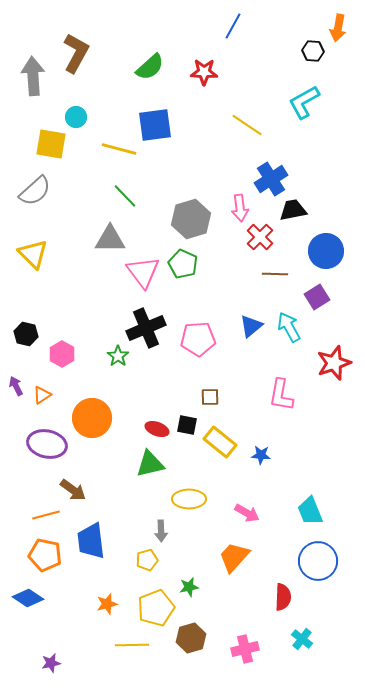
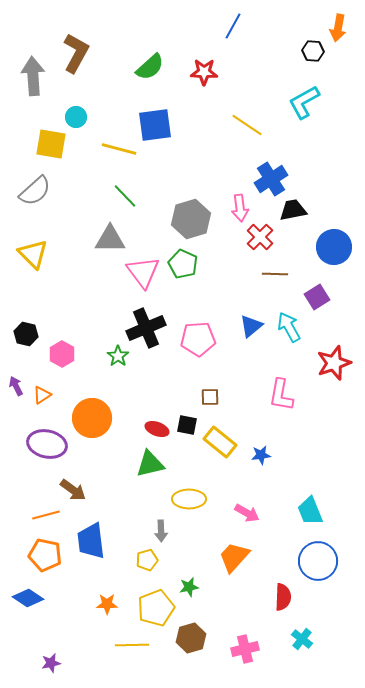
blue circle at (326, 251): moved 8 px right, 4 px up
blue star at (261, 455): rotated 12 degrees counterclockwise
orange star at (107, 604): rotated 15 degrees clockwise
